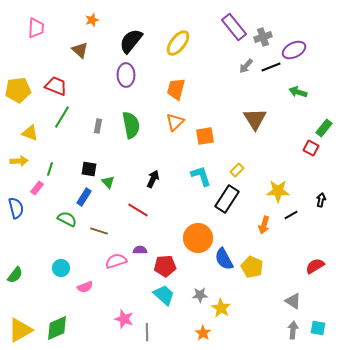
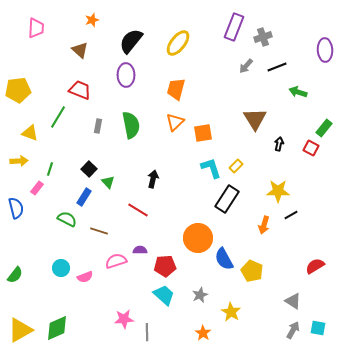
purple rectangle at (234, 27): rotated 60 degrees clockwise
purple ellipse at (294, 50): moved 31 px right; rotated 65 degrees counterclockwise
black line at (271, 67): moved 6 px right
red trapezoid at (56, 86): moved 24 px right, 4 px down
green line at (62, 117): moved 4 px left
orange square at (205, 136): moved 2 px left, 3 px up
black square at (89, 169): rotated 35 degrees clockwise
yellow rectangle at (237, 170): moved 1 px left, 4 px up
cyan L-shape at (201, 176): moved 10 px right, 8 px up
black arrow at (153, 179): rotated 12 degrees counterclockwise
black arrow at (321, 200): moved 42 px left, 56 px up
yellow pentagon at (252, 267): moved 4 px down
pink semicircle at (85, 287): moved 10 px up
gray star at (200, 295): rotated 21 degrees counterclockwise
yellow star at (221, 308): moved 10 px right, 4 px down
pink star at (124, 319): rotated 24 degrees counterclockwise
gray arrow at (293, 330): rotated 24 degrees clockwise
